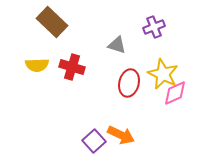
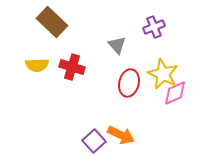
gray triangle: rotated 30 degrees clockwise
